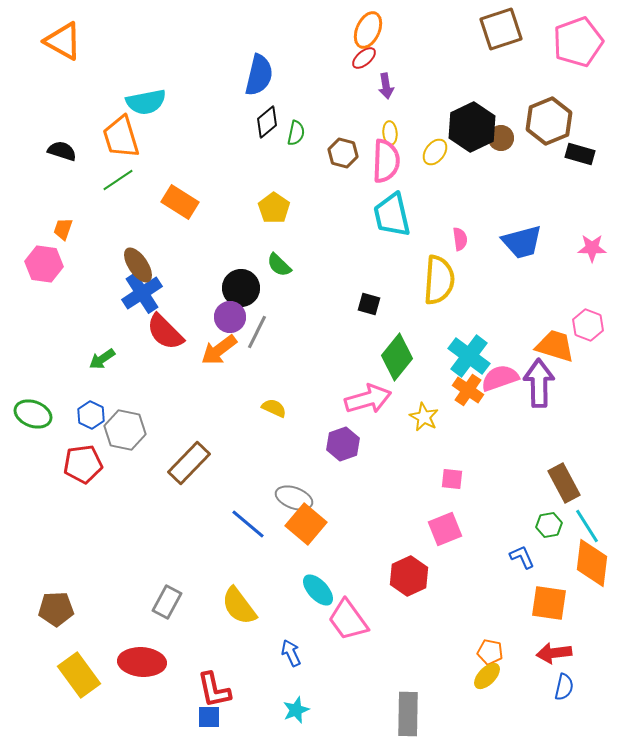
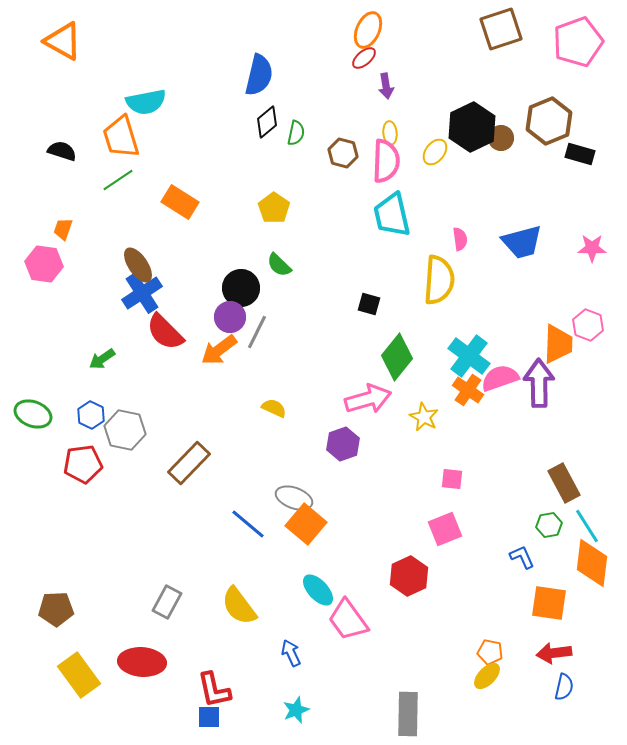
orange trapezoid at (555, 346): moved 3 px right, 2 px up; rotated 75 degrees clockwise
